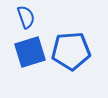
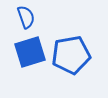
blue pentagon: moved 4 px down; rotated 6 degrees counterclockwise
